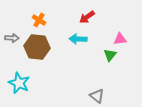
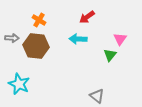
pink triangle: rotated 48 degrees counterclockwise
brown hexagon: moved 1 px left, 1 px up
cyan star: moved 1 px down
